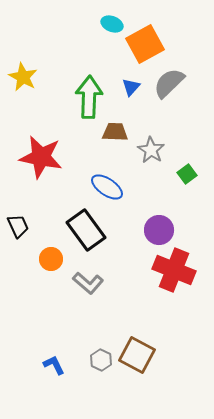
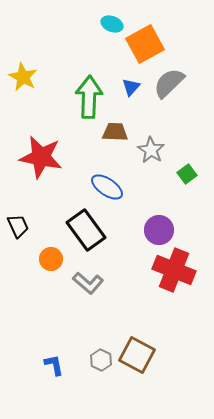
blue L-shape: rotated 15 degrees clockwise
